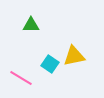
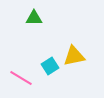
green triangle: moved 3 px right, 7 px up
cyan square: moved 2 px down; rotated 24 degrees clockwise
